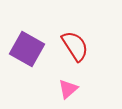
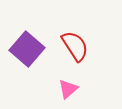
purple square: rotated 12 degrees clockwise
